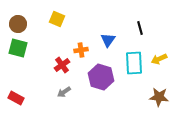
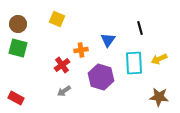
gray arrow: moved 1 px up
